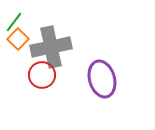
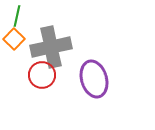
green line: moved 3 px right, 6 px up; rotated 25 degrees counterclockwise
orange square: moved 4 px left
purple ellipse: moved 8 px left
